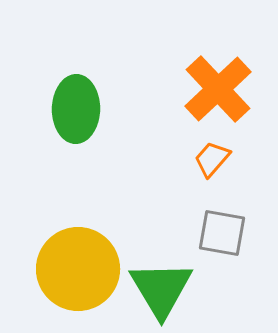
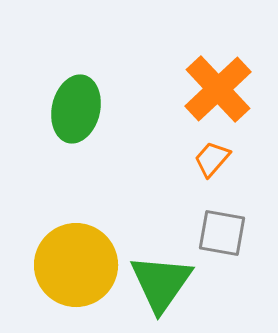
green ellipse: rotated 12 degrees clockwise
yellow circle: moved 2 px left, 4 px up
green triangle: moved 6 px up; rotated 6 degrees clockwise
